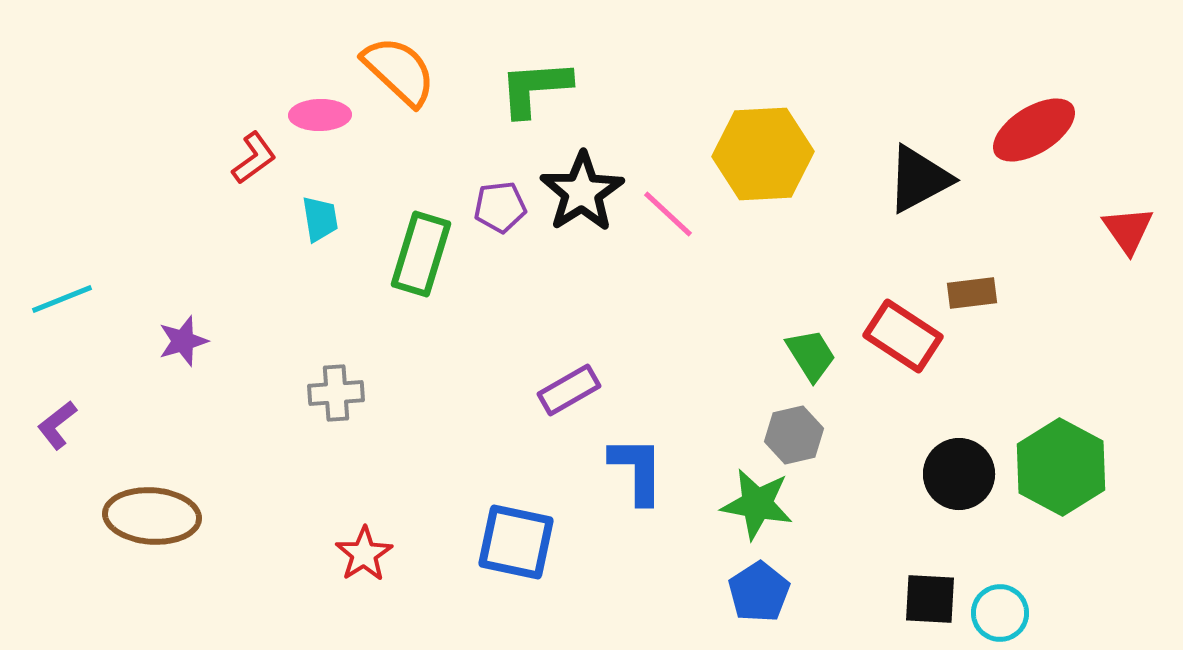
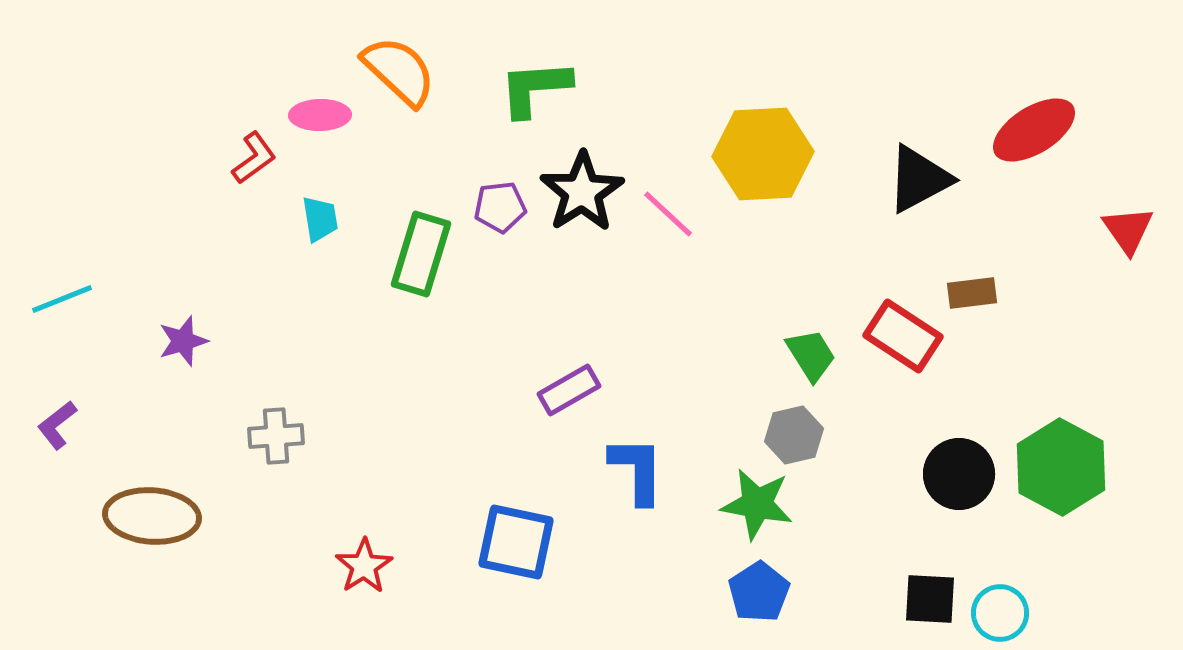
gray cross: moved 60 px left, 43 px down
red star: moved 12 px down
